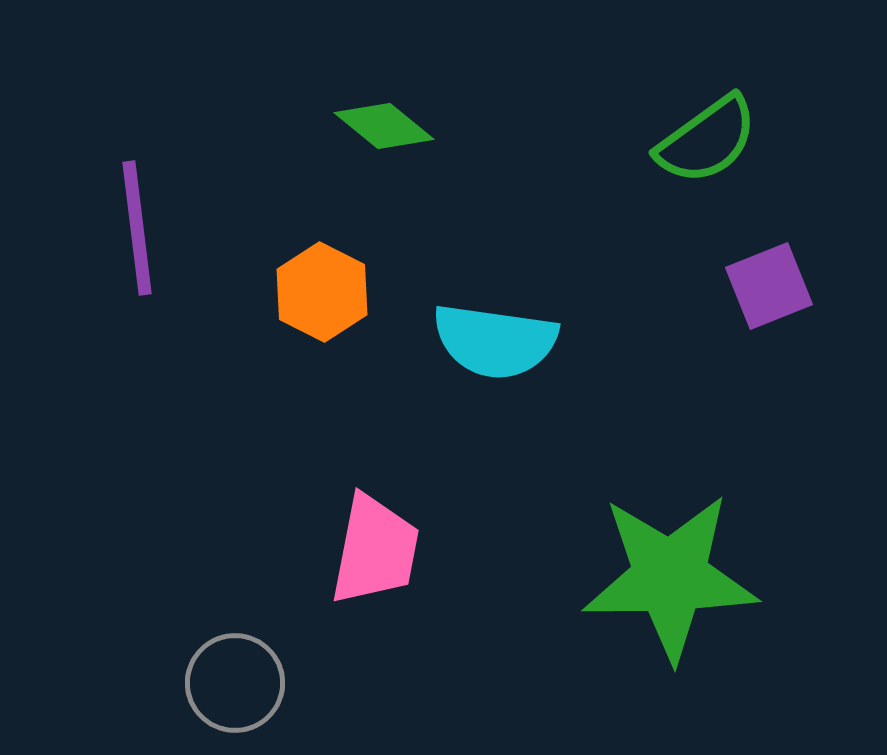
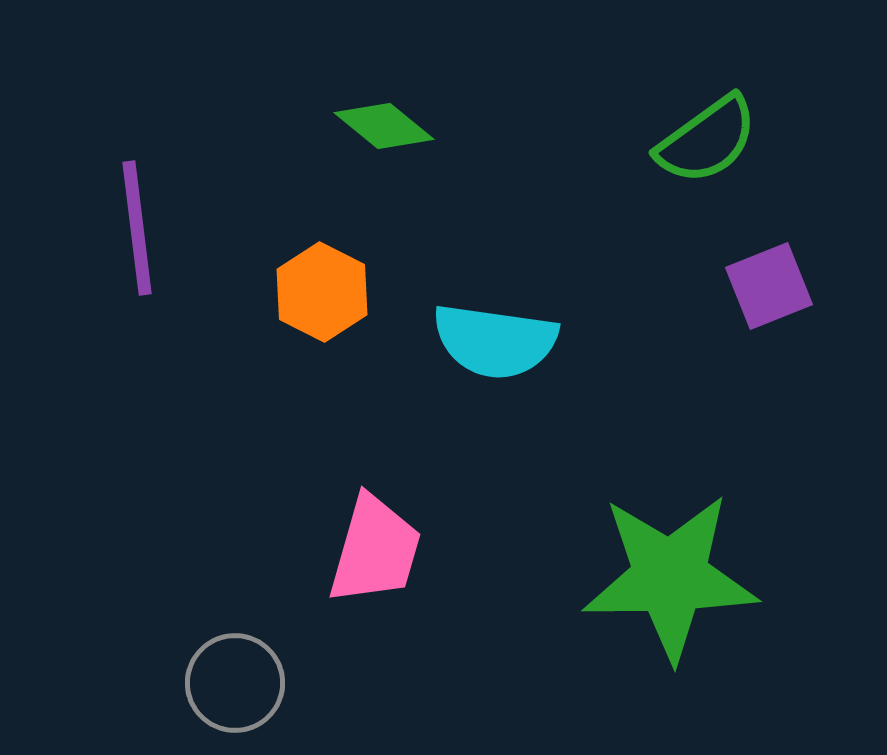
pink trapezoid: rotated 5 degrees clockwise
